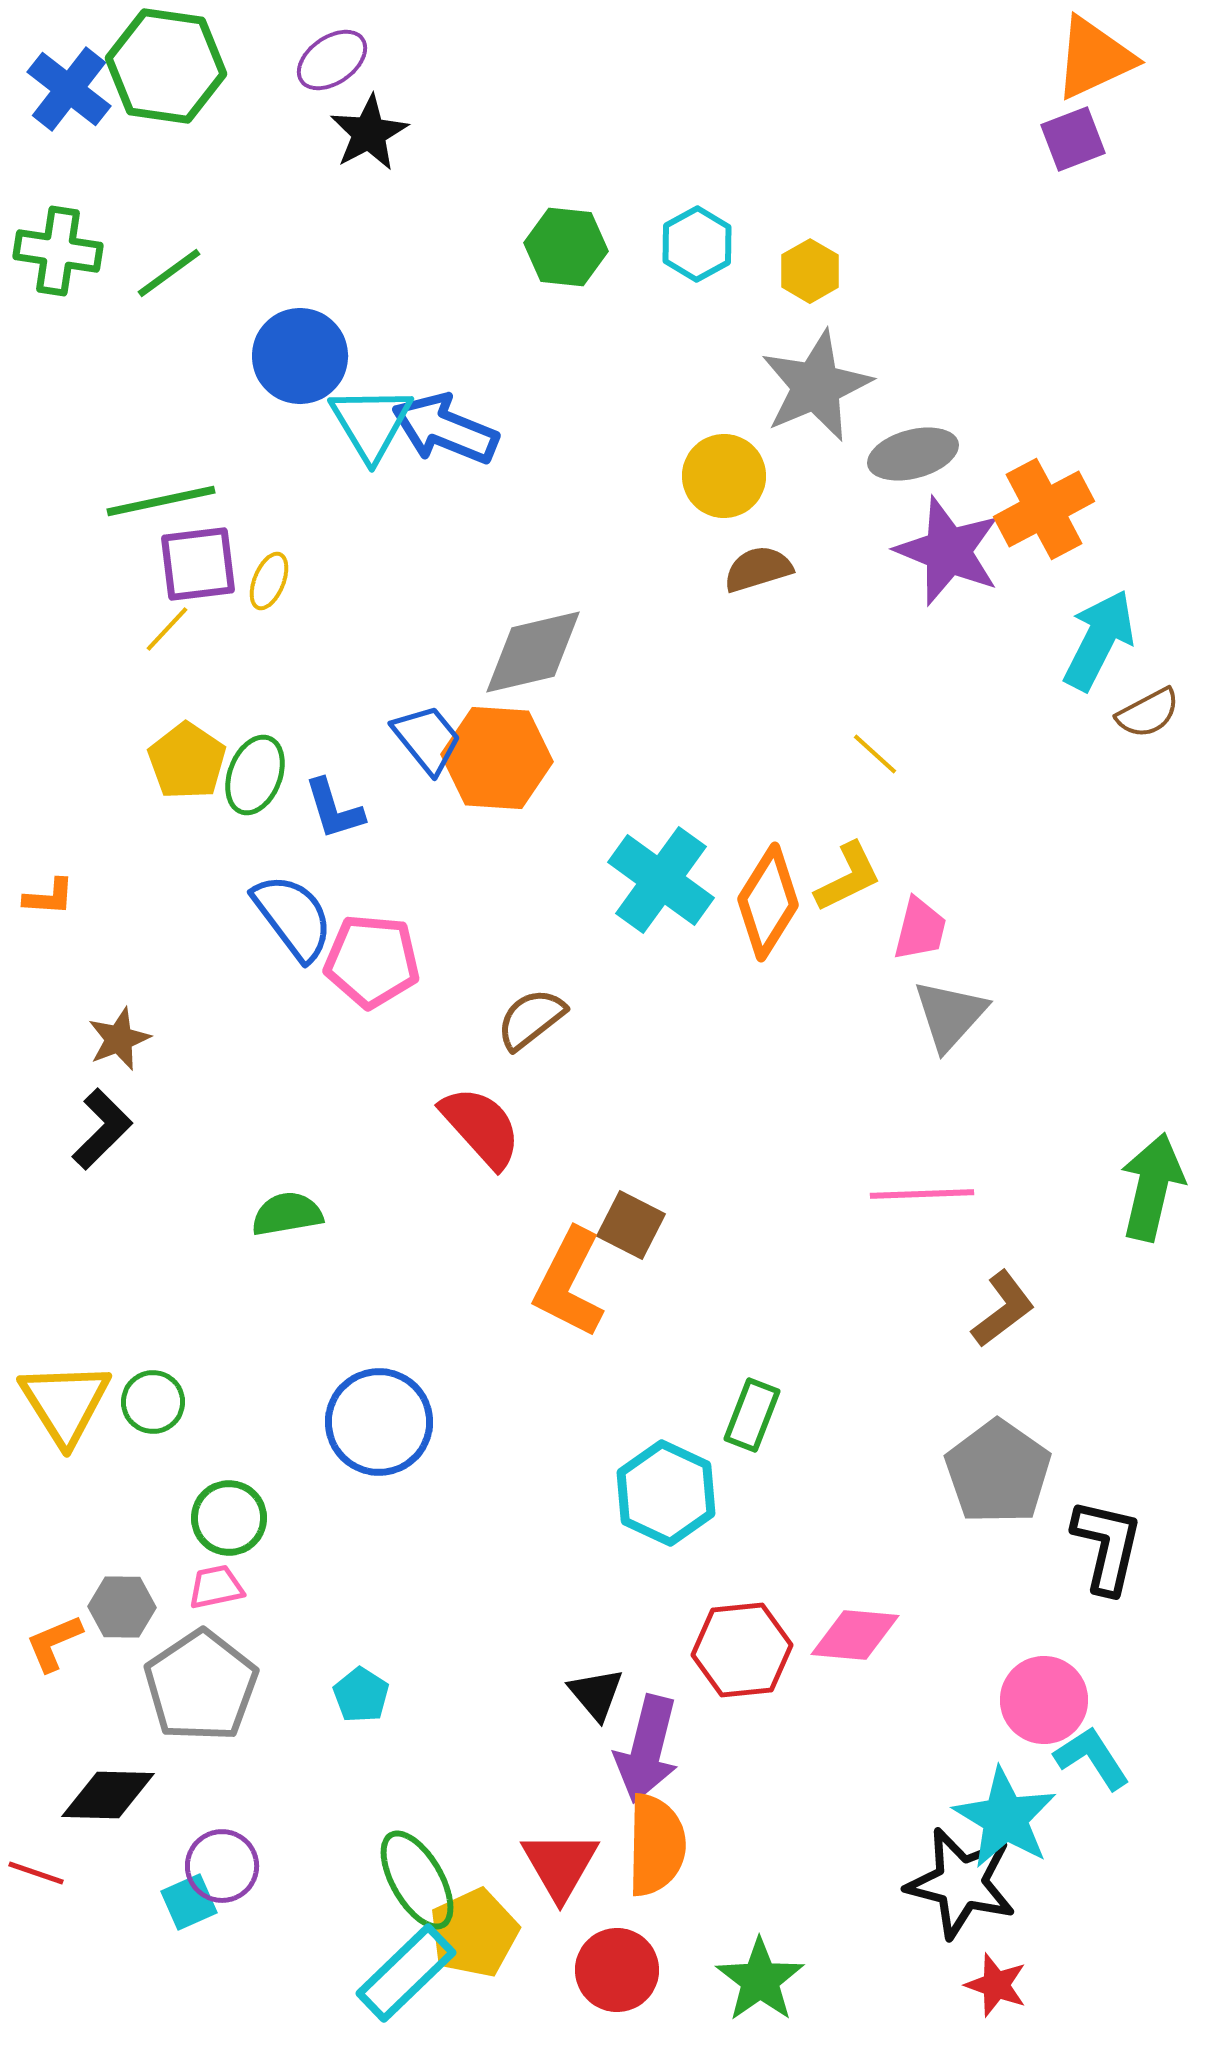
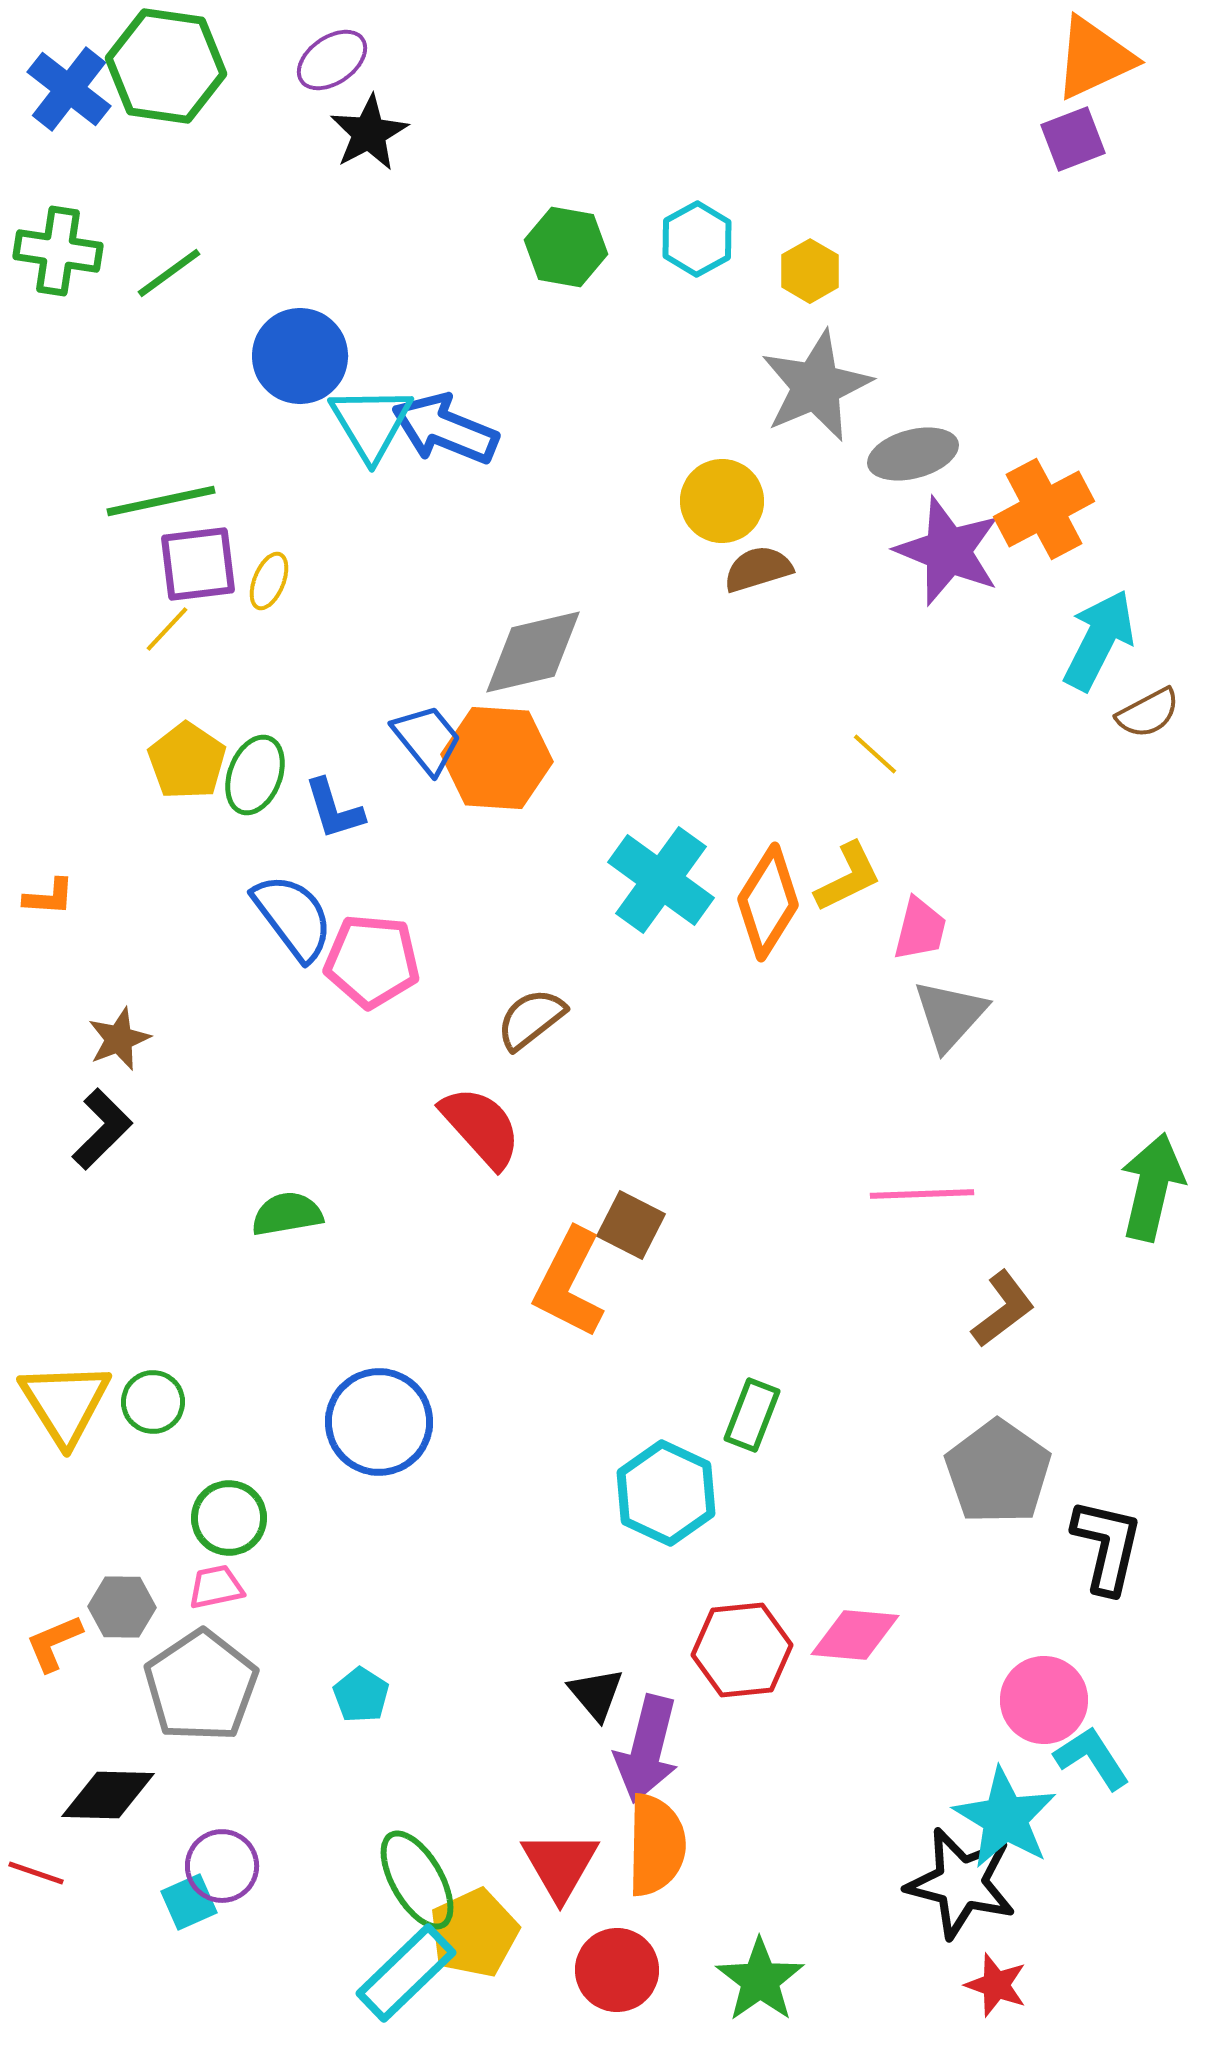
cyan hexagon at (697, 244): moved 5 px up
green hexagon at (566, 247): rotated 4 degrees clockwise
yellow circle at (724, 476): moved 2 px left, 25 px down
